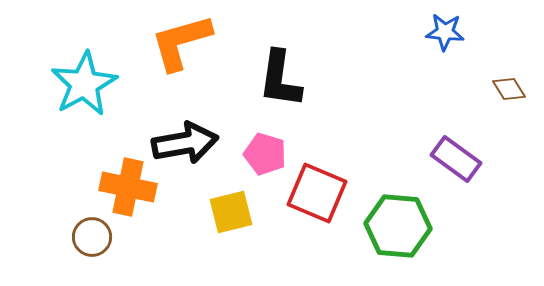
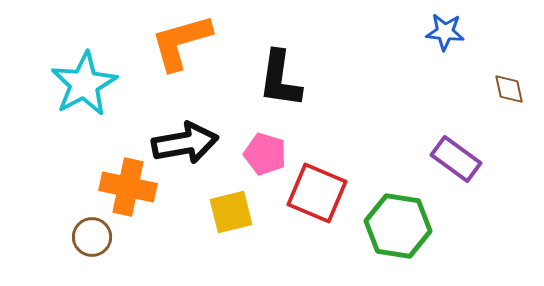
brown diamond: rotated 20 degrees clockwise
green hexagon: rotated 4 degrees clockwise
